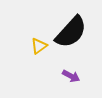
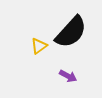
purple arrow: moved 3 px left
